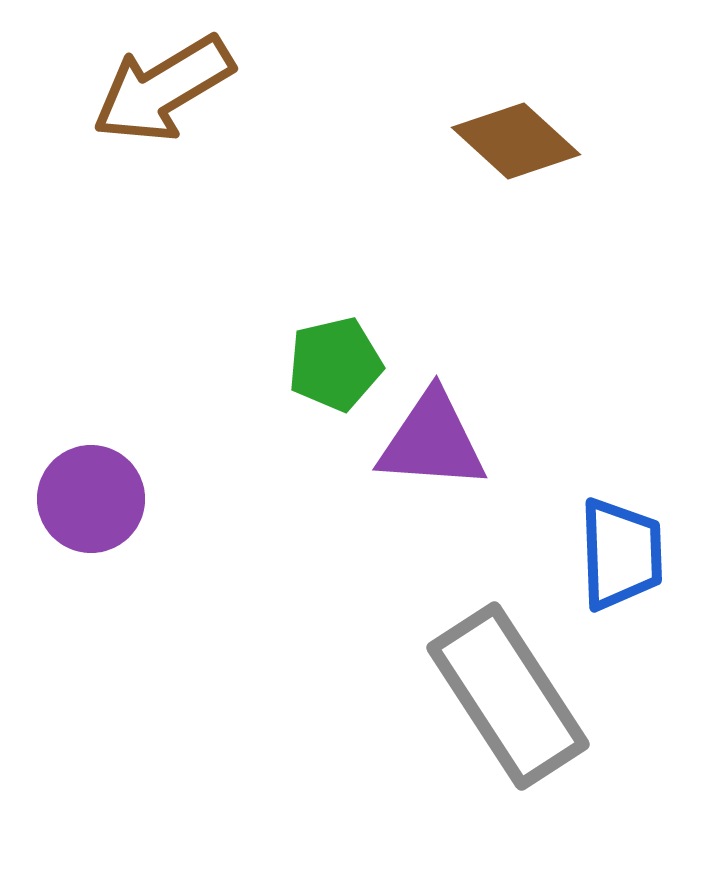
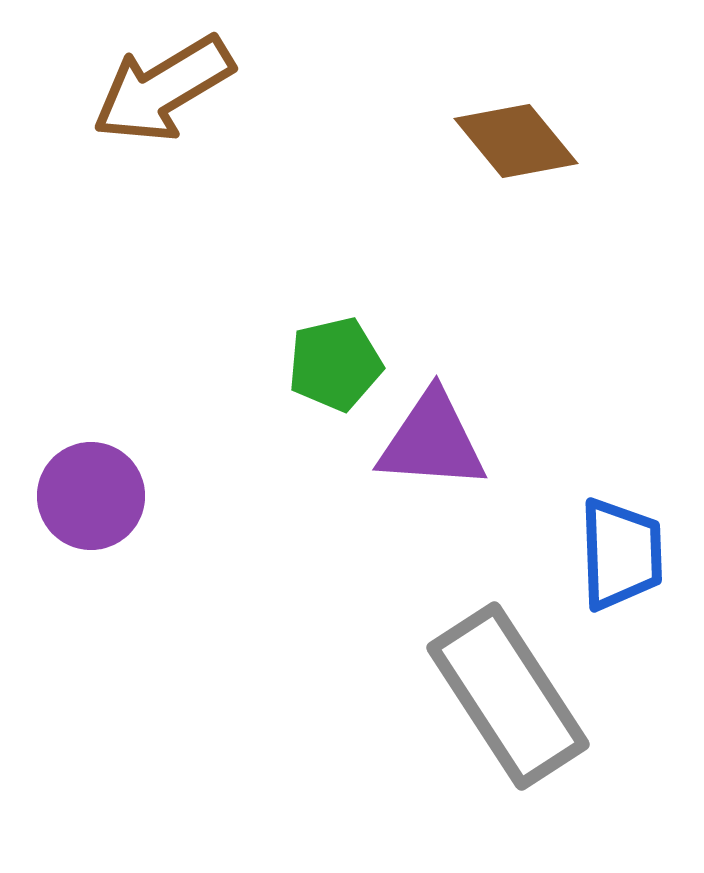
brown diamond: rotated 8 degrees clockwise
purple circle: moved 3 px up
